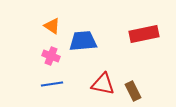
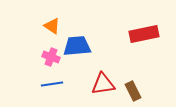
blue trapezoid: moved 6 px left, 5 px down
pink cross: moved 1 px down
red triangle: rotated 20 degrees counterclockwise
